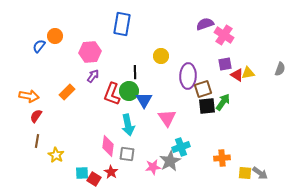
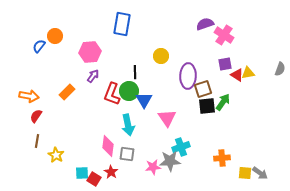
gray star: rotated 25 degrees clockwise
